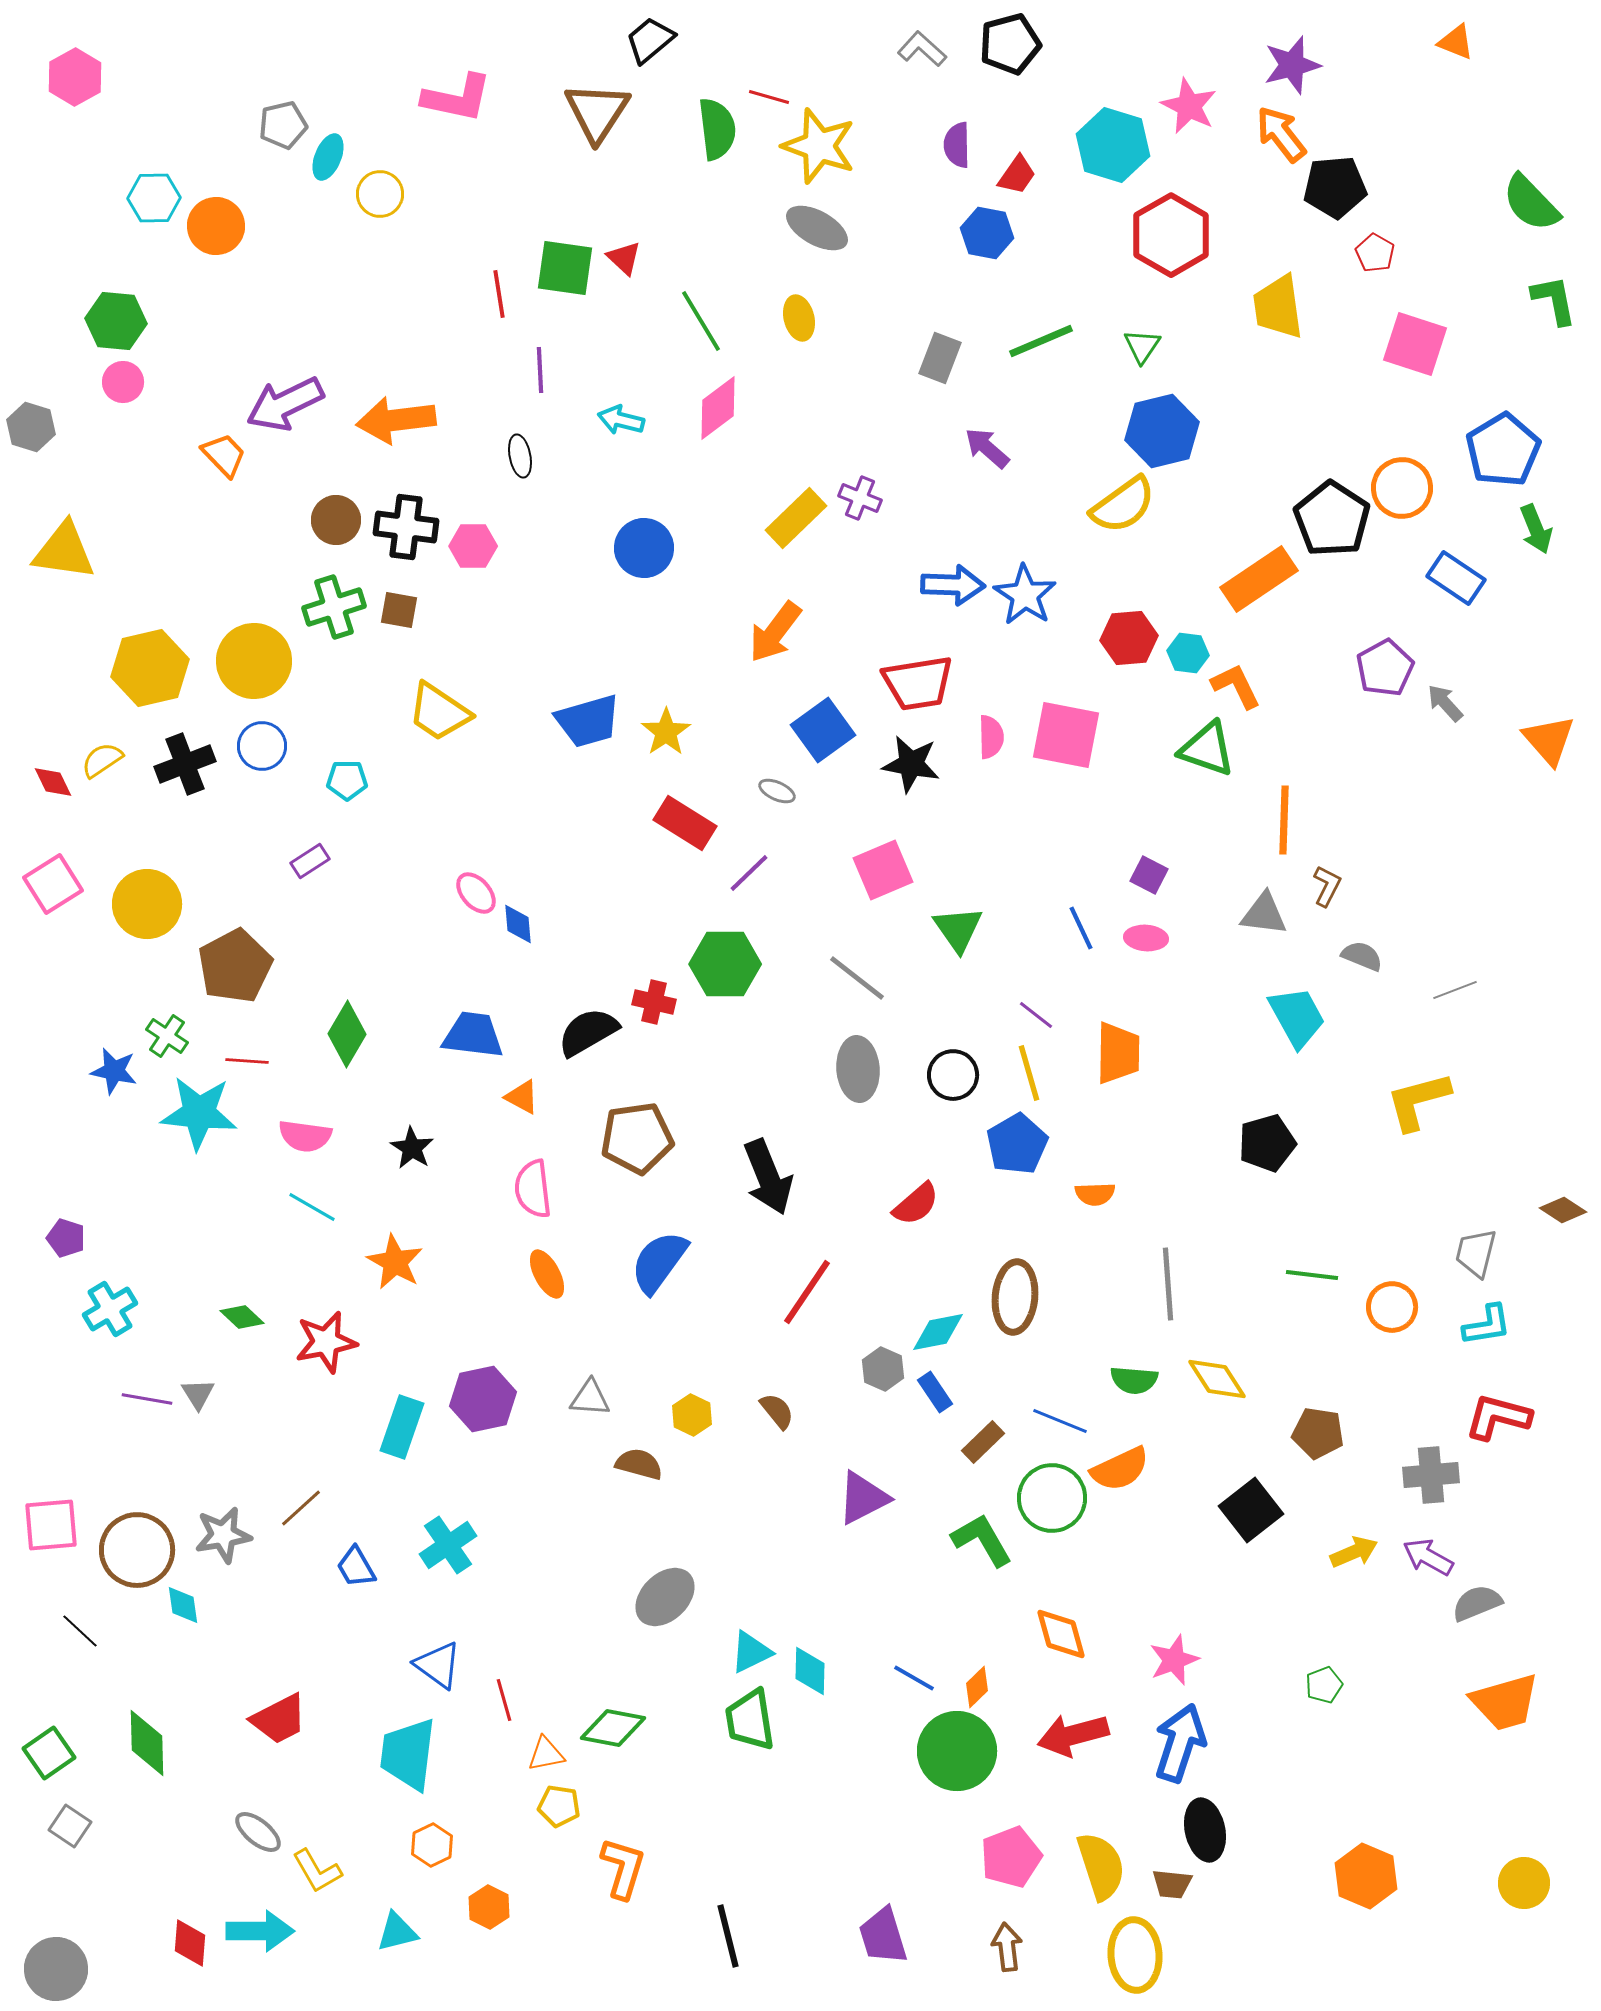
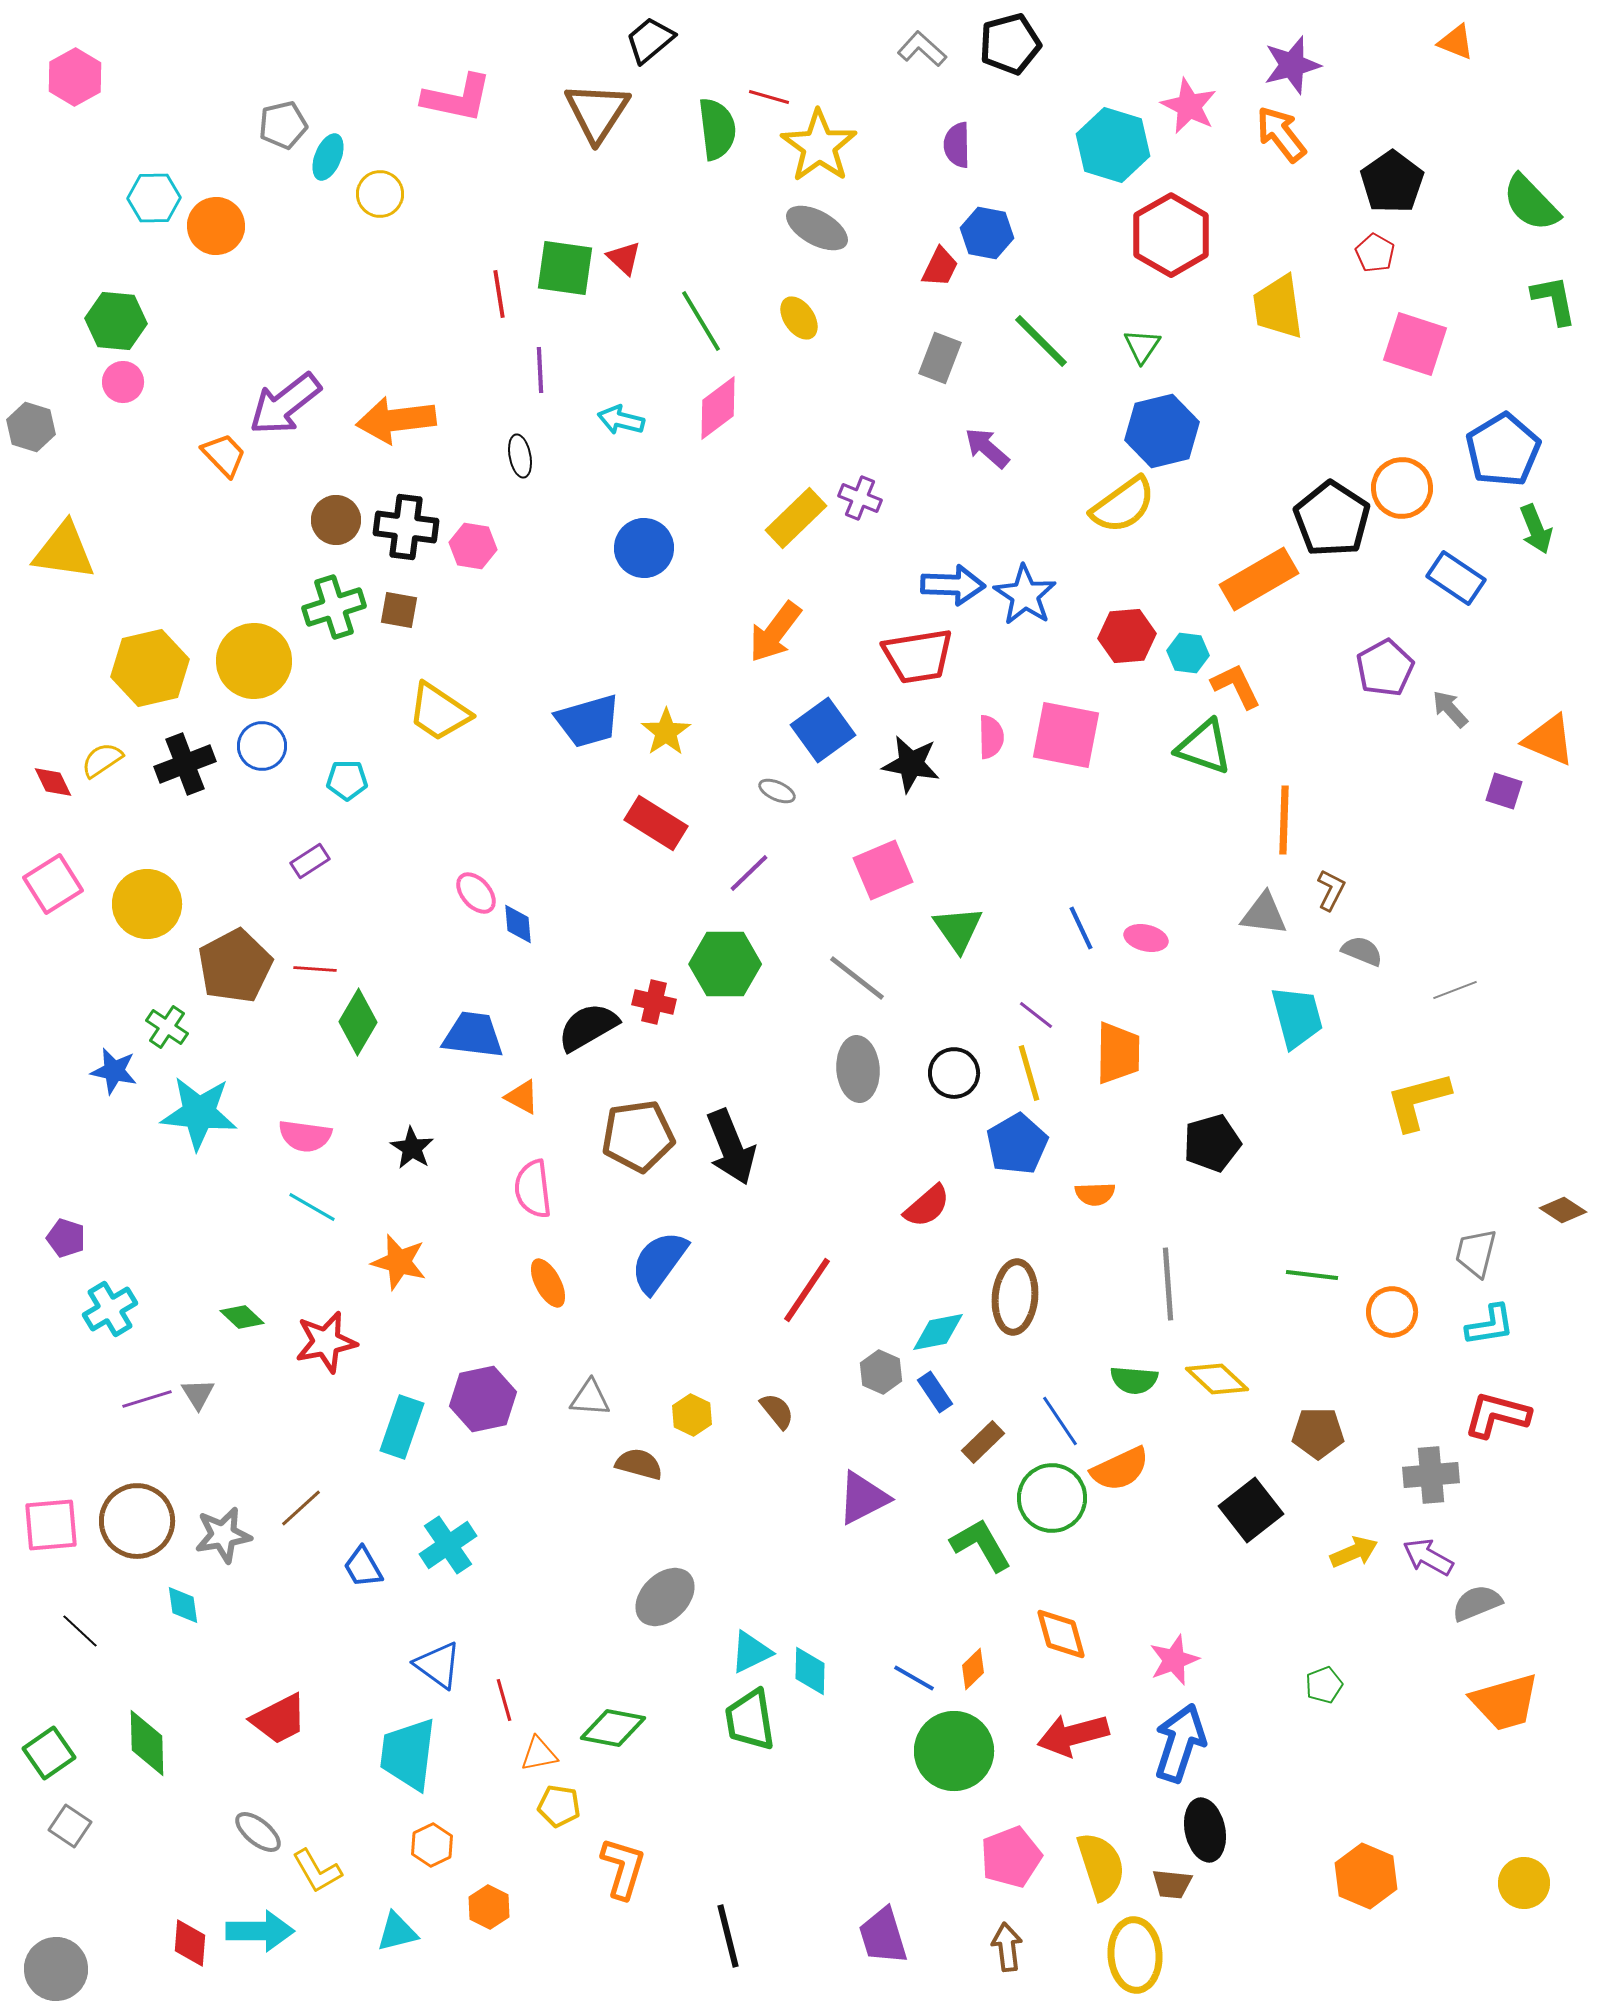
yellow star at (819, 146): rotated 16 degrees clockwise
red trapezoid at (1017, 175): moved 77 px left, 92 px down; rotated 9 degrees counterclockwise
black pentagon at (1335, 187): moved 57 px right, 5 px up; rotated 30 degrees counterclockwise
yellow ellipse at (799, 318): rotated 21 degrees counterclockwise
green line at (1041, 341): rotated 68 degrees clockwise
purple arrow at (285, 404): rotated 12 degrees counterclockwise
pink hexagon at (473, 546): rotated 9 degrees clockwise
orange rectangle at (1259, 579): rotated 4 degrees clockwise
red hexagon at (1129, 638): moved 2 px left, 2 px up
red trapezoid at (918, 683): moved 27 px up
gray arrow at (1445, 703): moved 5 px right, 6 px down
orange triangle at (1549, 740): rotated 26 degrees counterclockwise
green triangle at (1207, 749): moved 3 px left, 2 px up
red rectangle at (685, 823): moved 29 px left
purple square at (1149, 875): moved 355 px right, 84 px up; rotated 9 degrees counterclockwise
brown L-shape at (1327, 886): moved 4 px right, 4 px down
pink ellipse at (1146, 938): rotated 9 degrees clockwise
gray semicircle at (1362, 956): moved 5 px up
cyan trapezoid at (1297, 1017): rotated 14 degrees clockwise
black semicircle at (588, 1032): moved 5 px up
green diamond at (347, 1034): moved 11 px right, 12 px up
green cross at (167, 1036): moved 9 px up
red line at (247, 1061): moved 68 px right, 92 px up
black circle at (953, 1075): moved 1 px right, 2 px up
brown pentagon at (637, 1138): moved 1 px right, 2 px up
black pentagon at (1267, 1143): moved 55 px left
black arrow at (768, 1177): moved 37 px left, 30 px up
red semicircle at (916, 1204): moved 11 px right, 2 px down
orange star at (395, 1262): moved 4 px right; rotated 14 degrees counterclockwise
orange ellipse at (547, 1274): moved 1 px right, 9 px down
red line at (807, 1292): moved 2 px up
orange circle at (1392, 1307): moved 5 px down
cyan L-shape at (1487, 1325): moved 3 px right
gray hexagon at (883, 1369): moved 2 px left, 3 px down
yellow diamond at (1217, 1379): rotated 14 degrees counterclockwise
purple line at (147, 1399): rotated 27 degrees counterclockwise
red L-shape at (1498, 1417): moved 1 px left, 2 px up
blue line at (1060, 1421): rotated 34 degrees clockwise
brown pentagon at (1318, 1433): rotated 9 degrees counterclockwise
green L-shape at (982, 1540): moved 1 px left, 5 px down
brown circle at (137, 1550): moved 29 px up
blue trapezoid at (356, 1567): moved 7 px right
orange diamond at (977, 1687): moved 4 px left, 18 px up
green circle at (957, 1751): moved 3 px left
orange triangle at (546, 1754): moved 7 px left
